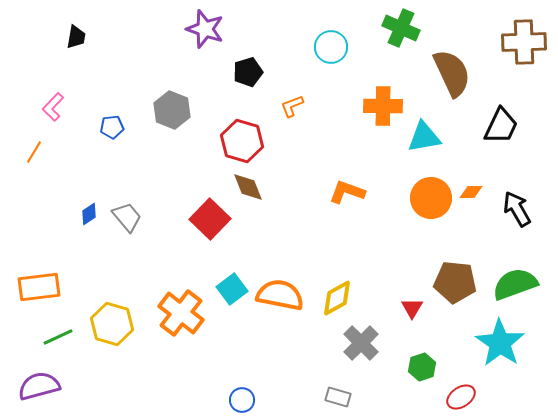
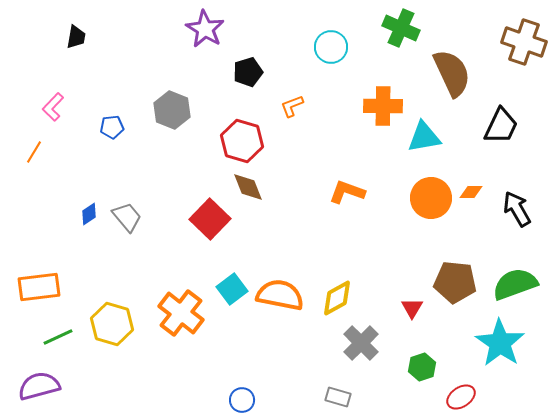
purple star at (205, 29): rotated 12 degrees clockwise
brown cross at (524, 42): rotated 21 degrees clockwise
